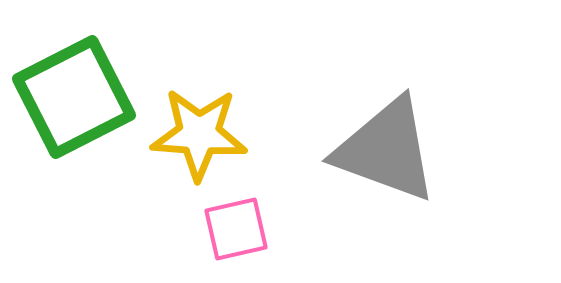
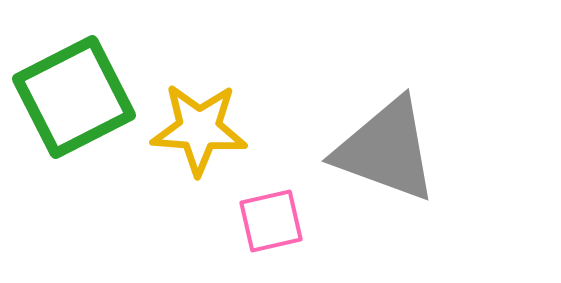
yellow star: moved 5 px up
pink square: moved 35 px right, 8 px up
